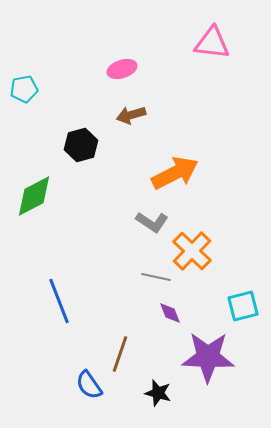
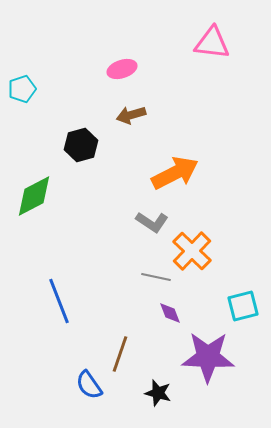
cyan pentagon: moved 2 px left; rotated 8 degrees counterclockwise
